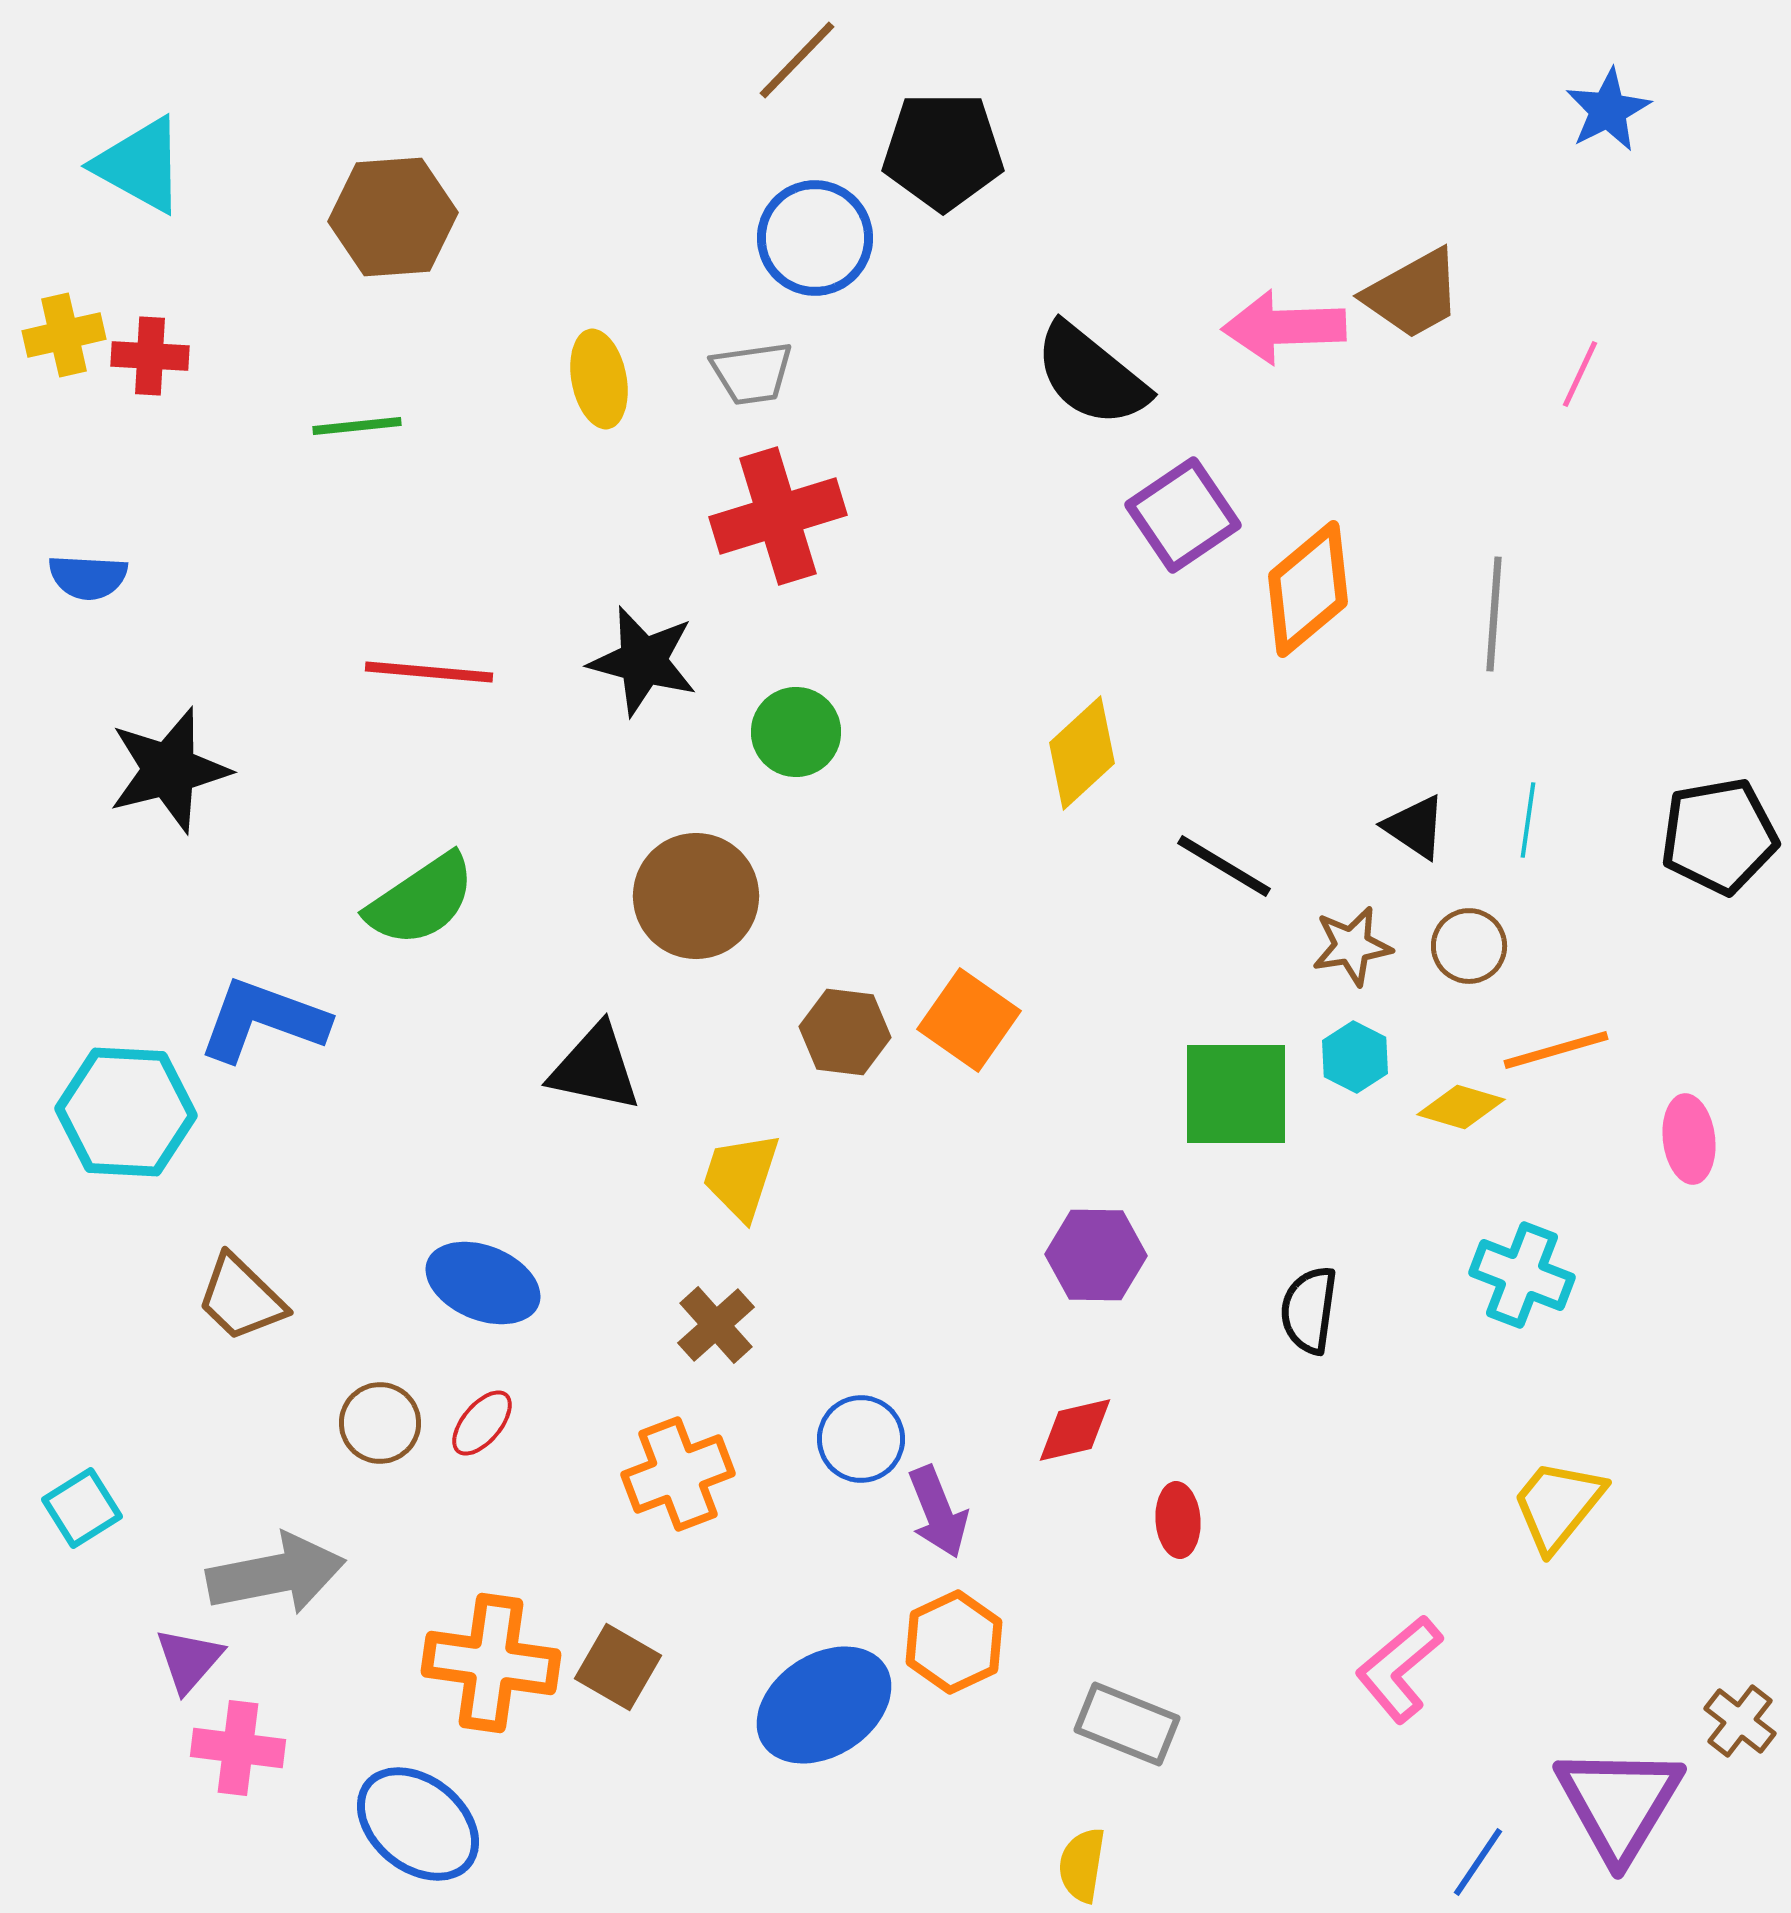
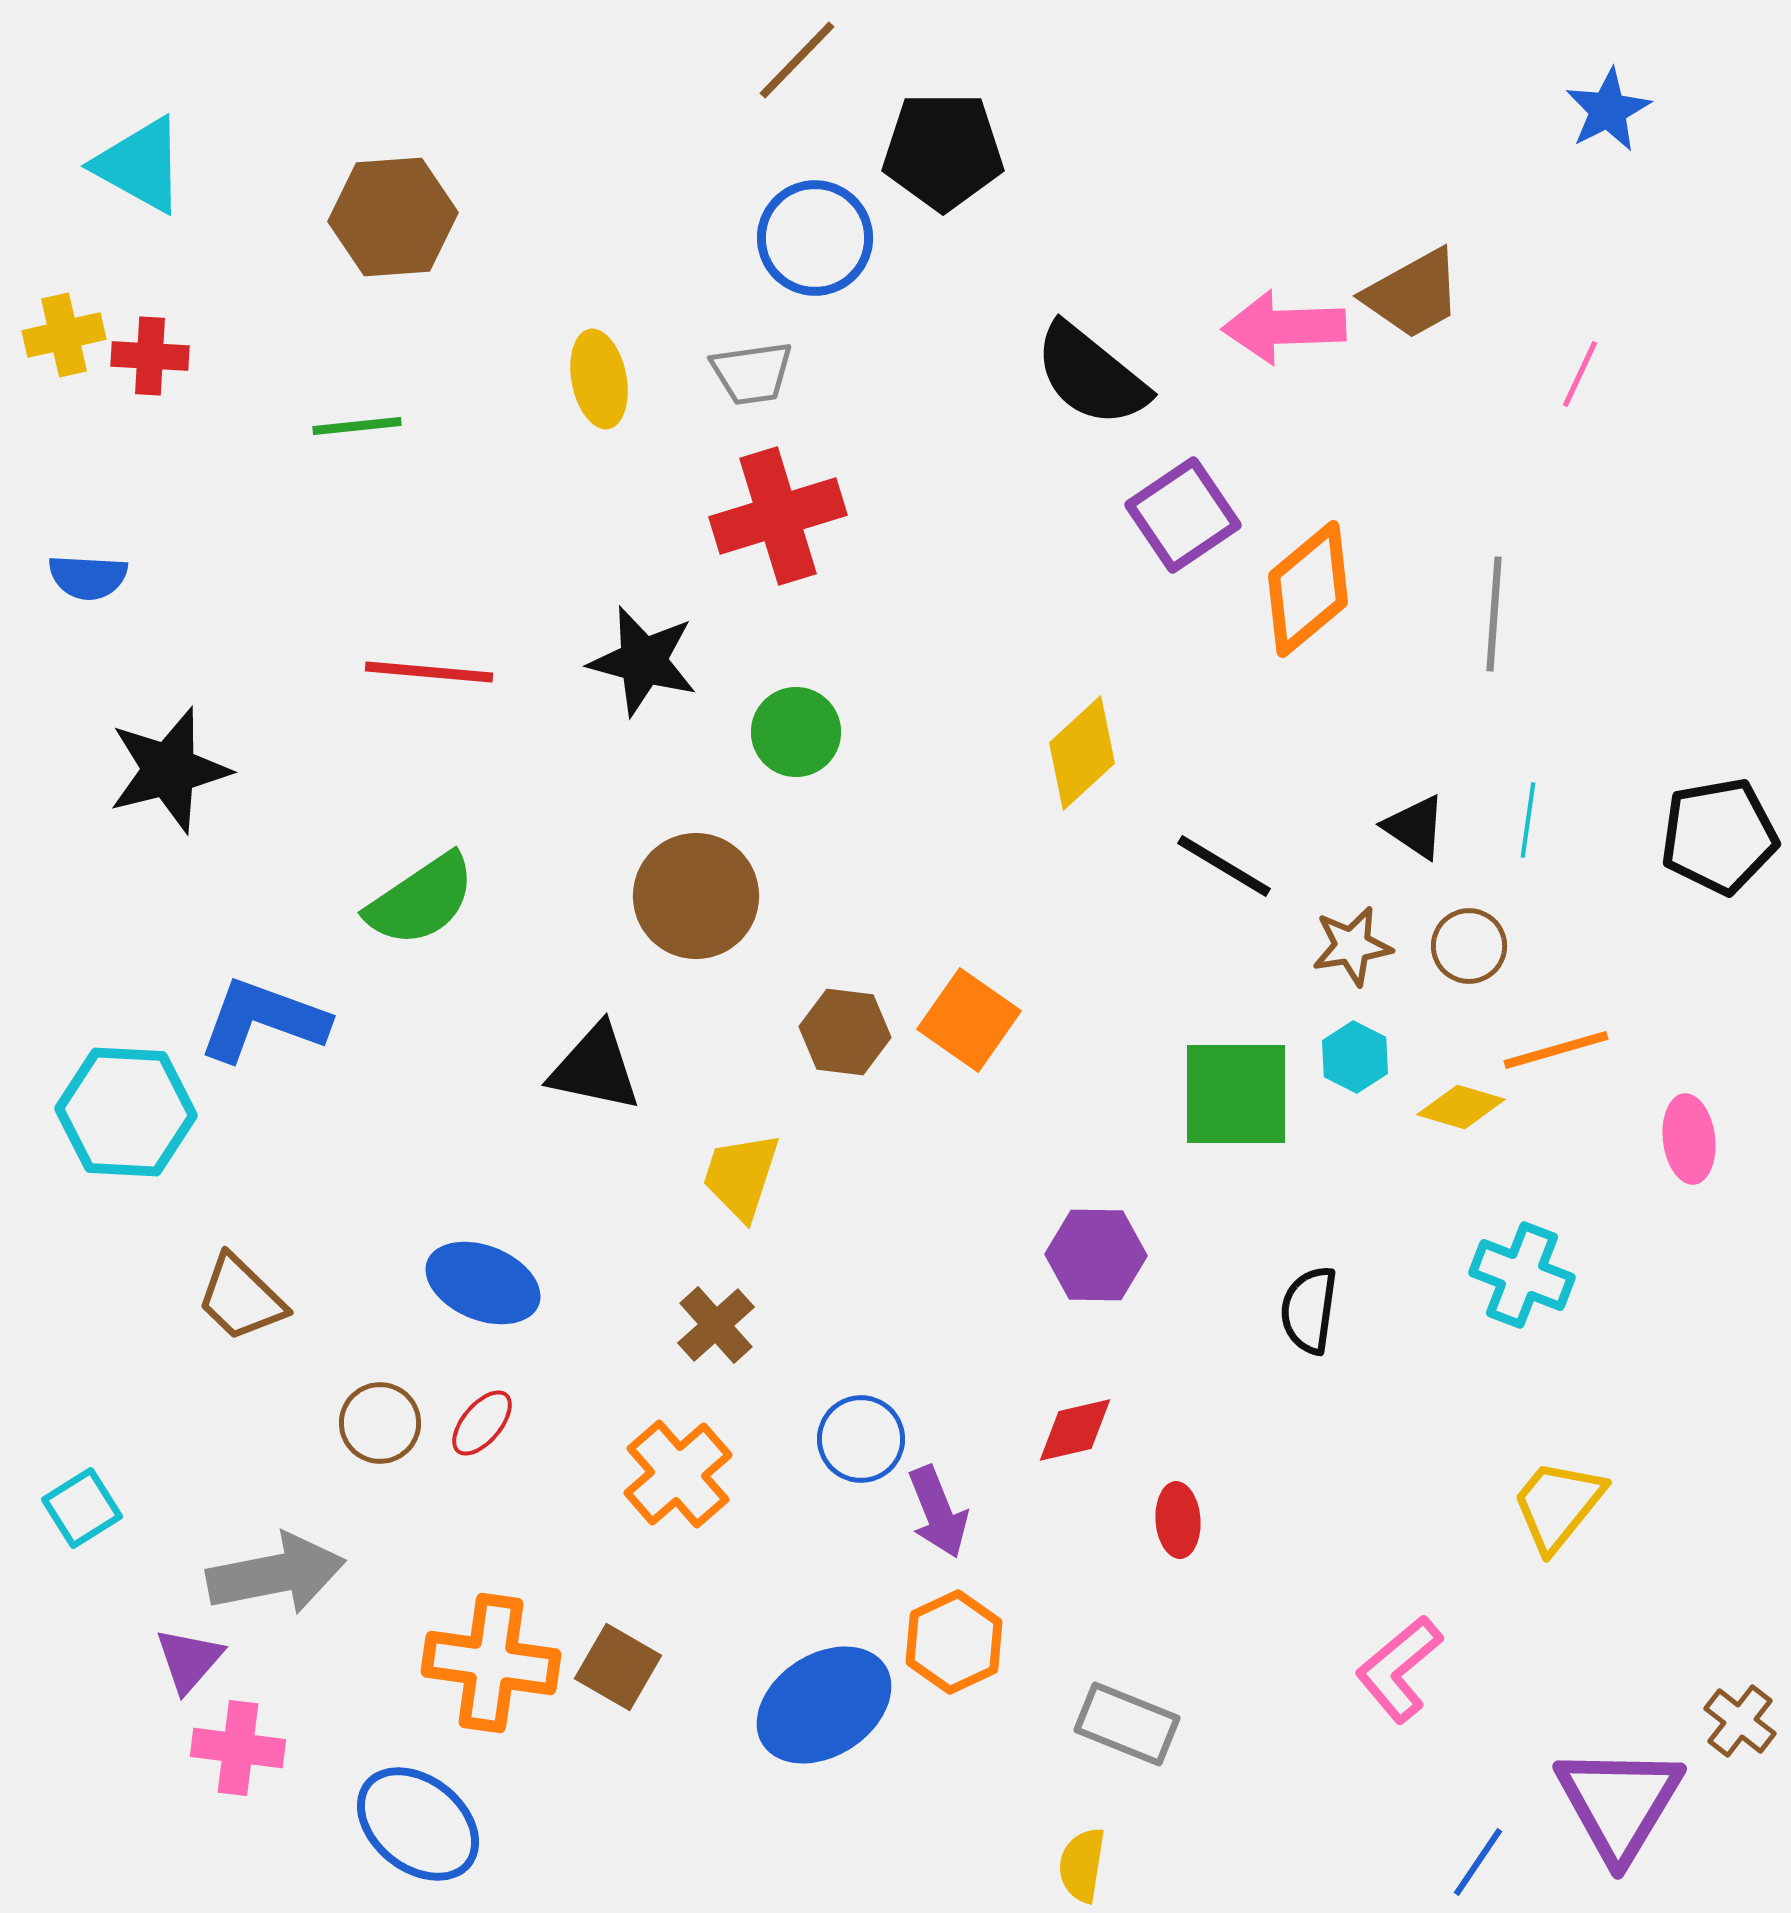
orange cross at (678, 1474): rotated 20 degrees counterclockwise
